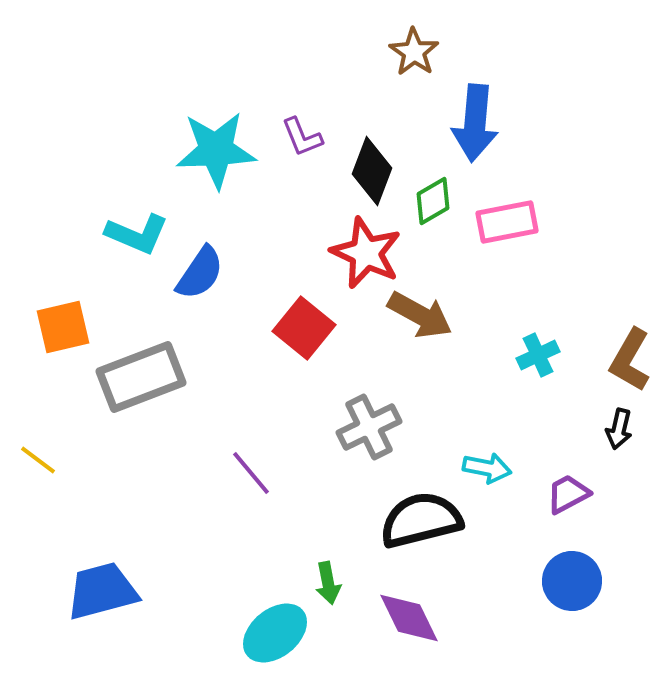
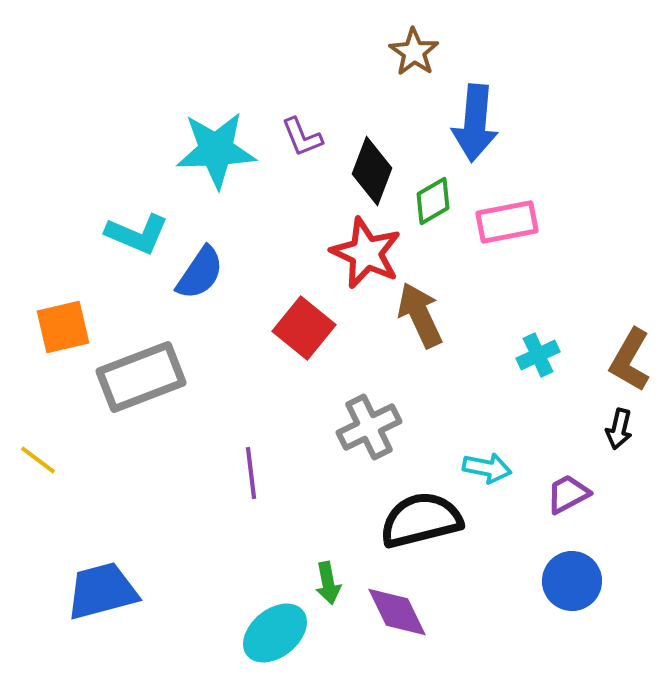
brown arrow: rotated 144 degrees counterclockwise
purple line: rotated 33 degrees clockwise
purple diamond: moved 12 px left, 6 px up
